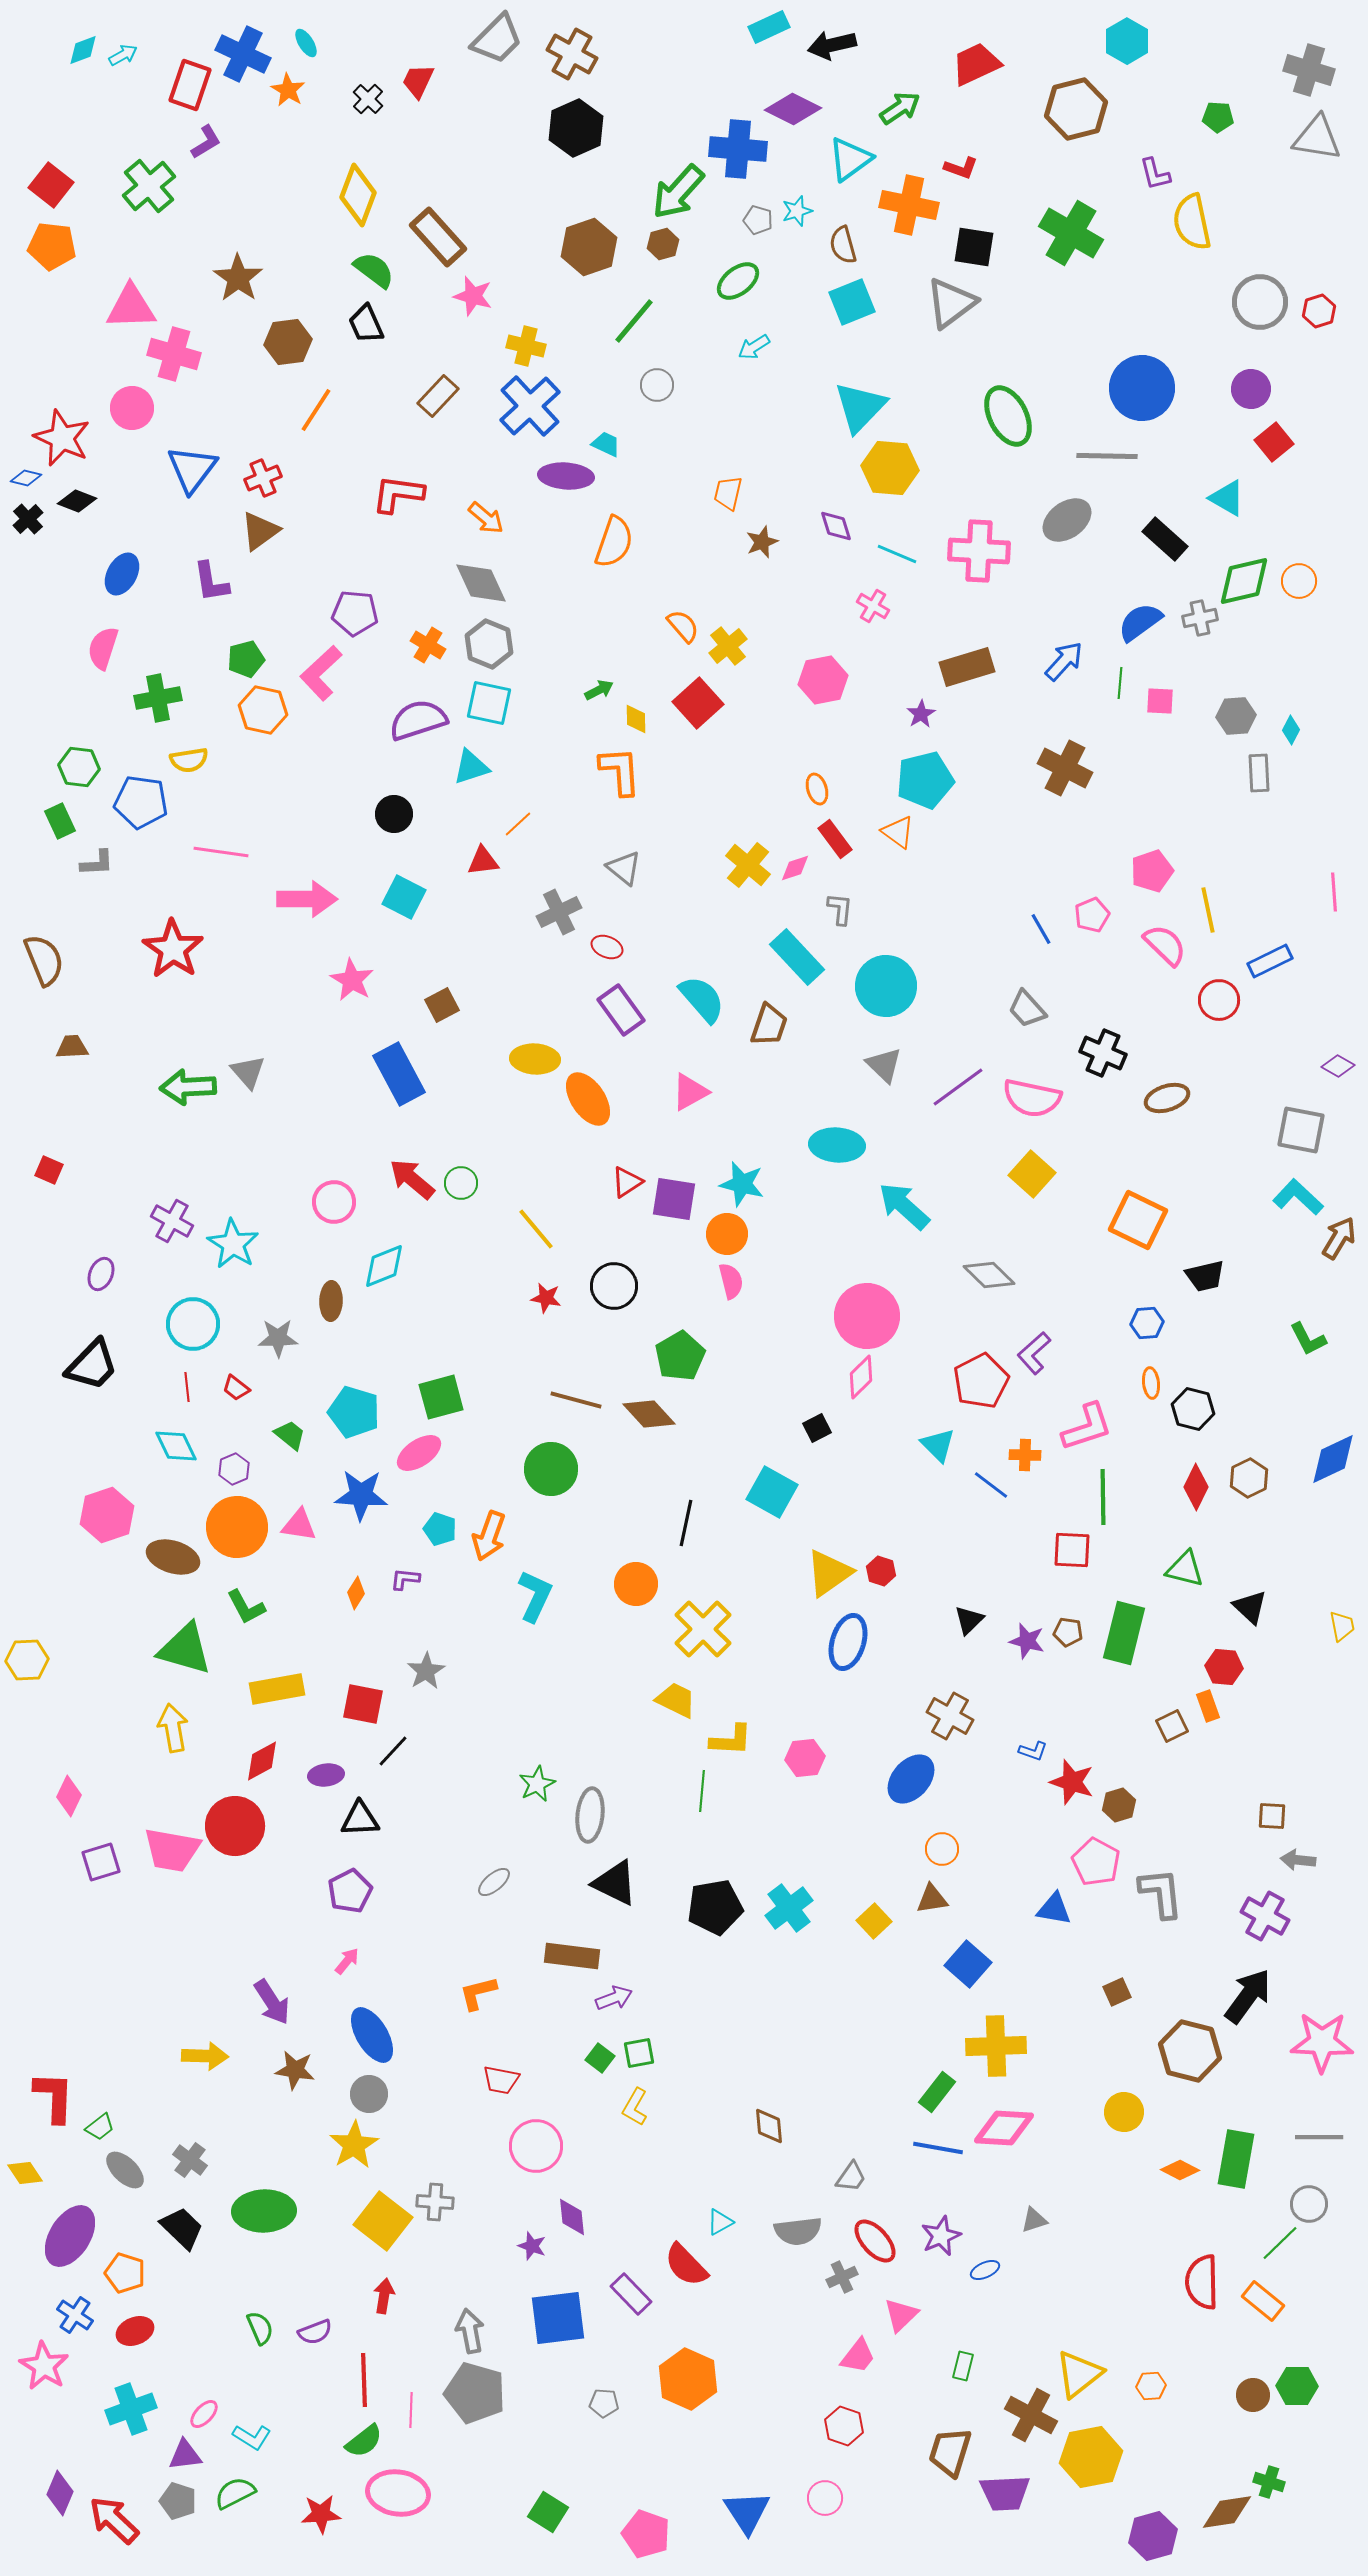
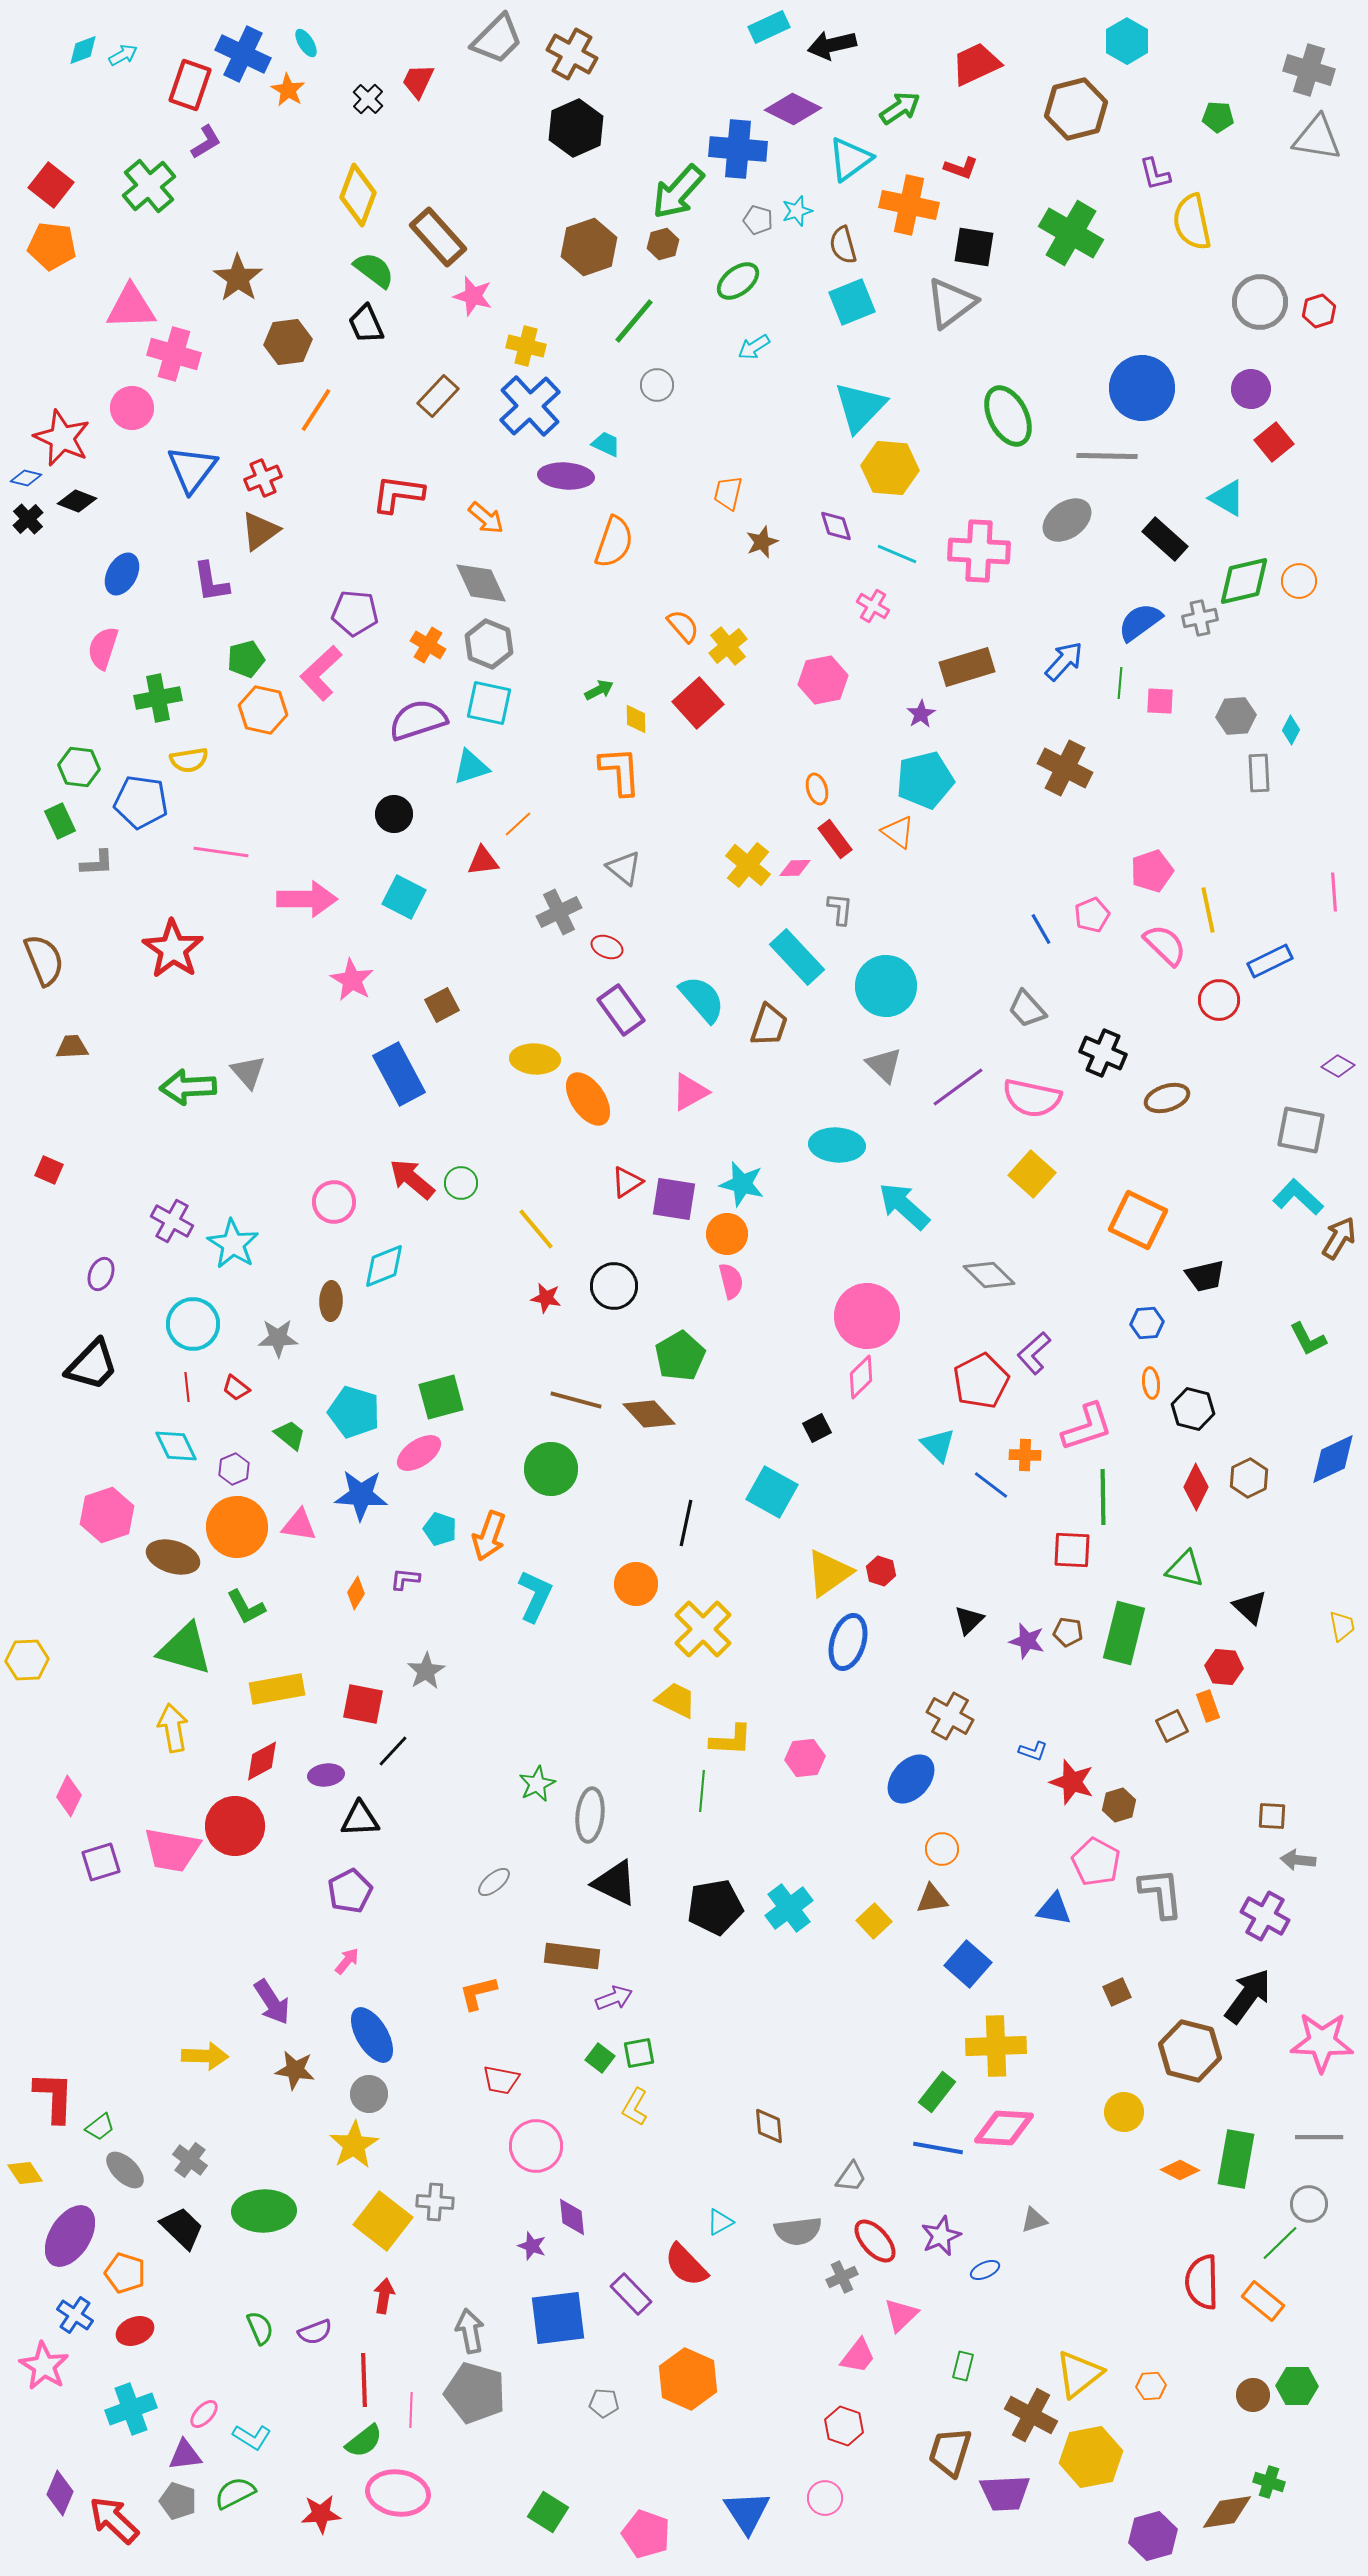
pink diamond at (795, 868): rotated 16 degrees clockwise
